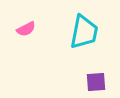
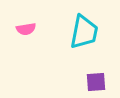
pink semicircle: rotated 18 degrees clockwise
